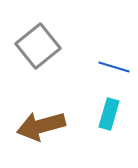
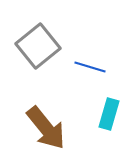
blue line: moved 24 px left
brown arrow: moved 5 px right, 2 px down; rotated 114 degrees counterclockwise
